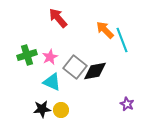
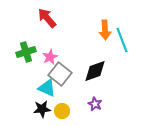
red arrow: moved 11 px left
orange arrow: rotated 138 degrees counterclockwise
green cross: moved 1 px left, 3 px up
gray square: moved 15 px left, 7 px down
black diamond: rotated 10 degrees counterclockwise
cyan triangle: moved 5 px left, 6 px down
purple star: moved 32 px left
yellow circle: moved 1 px right, 1 px down
